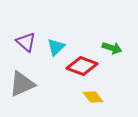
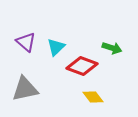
gray triangle: moved 3 px right, 5 px down; rotated 12 degrees clockwise
